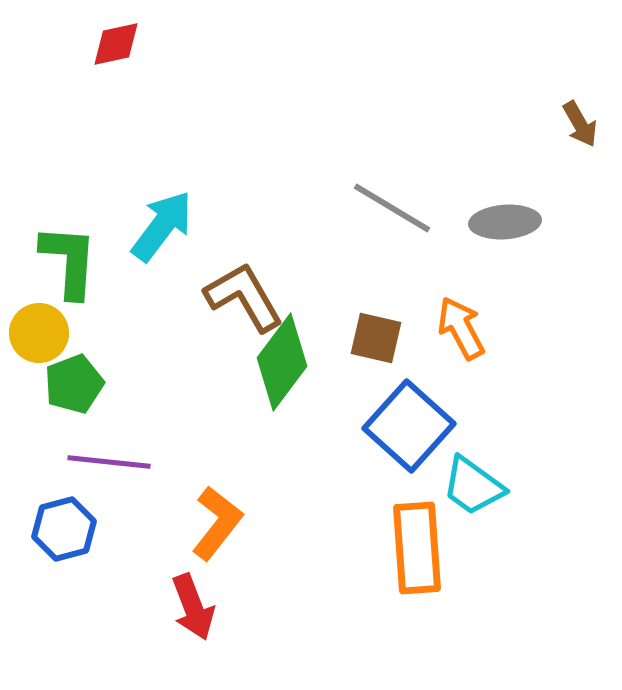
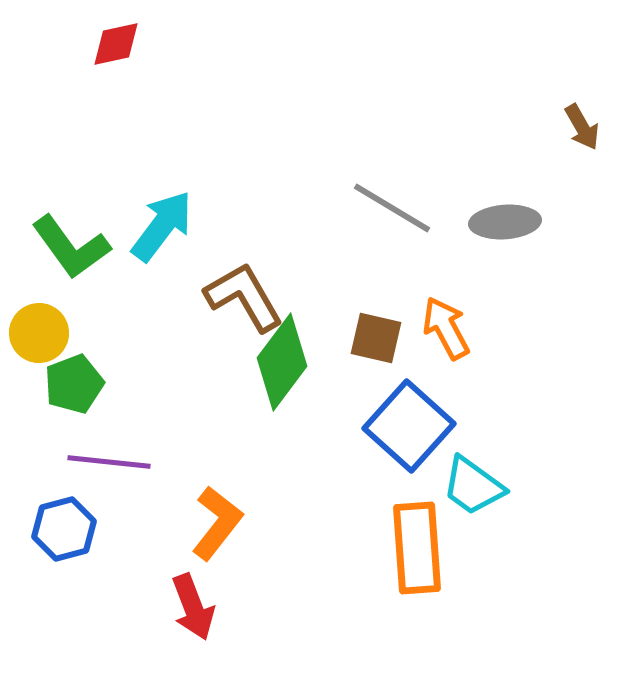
brown arrow: moved 2 px right, 3 px down
green L-shape: moved 2 px right, 14 px up; rotated 140 degrees clockwise
orange arrow: moved 15 px left
